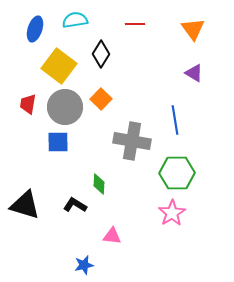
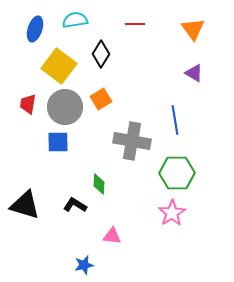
orange square: rotated 15 degrees clockwise
